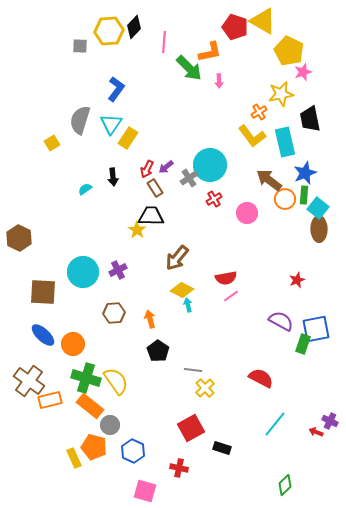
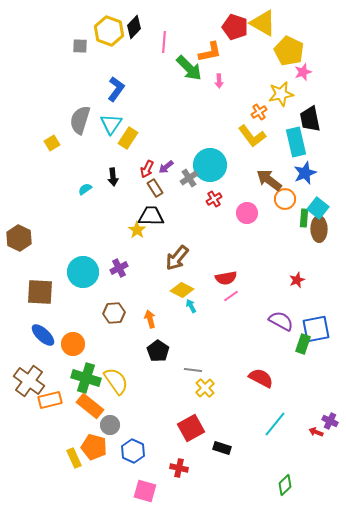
yellow triangle at (263, 21): moved 2 px down
yellow hexagon at (109, 31): rotated 24 degrees clockwise
cyan rectangle at (285, 142): moved 11 px right
green rectangle at (304, 195): moved 23 px down
purple cross at (118, 270): moved 1 px right, 2 px up
brown square at (43, 292): moved 3 px left
cyan arrow at (188, 305): moved 3 px right, 1 px down; rotated 16 degrees counterclockwise
